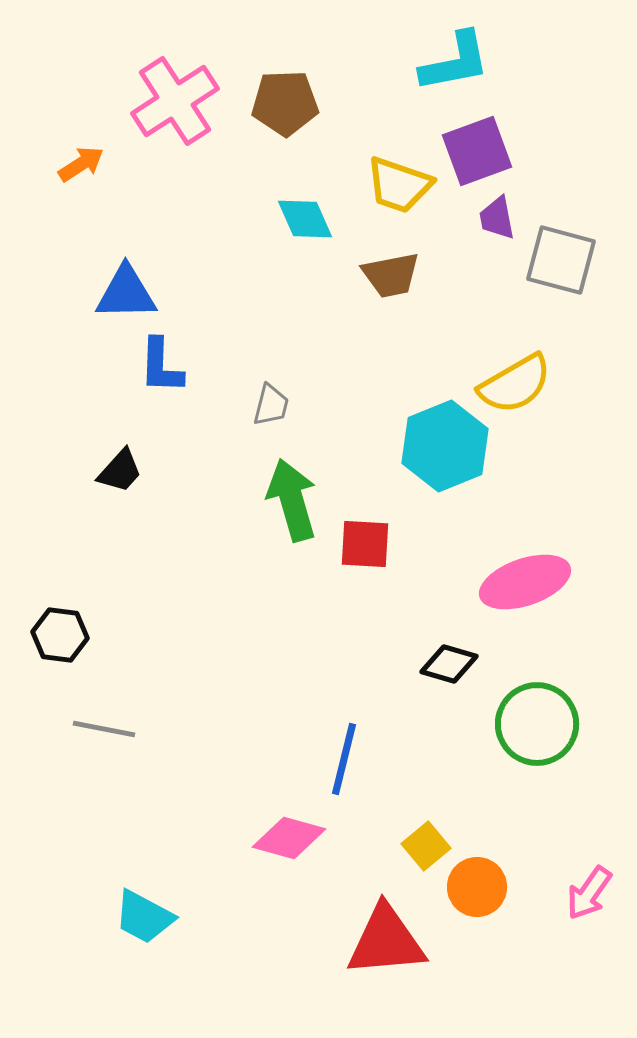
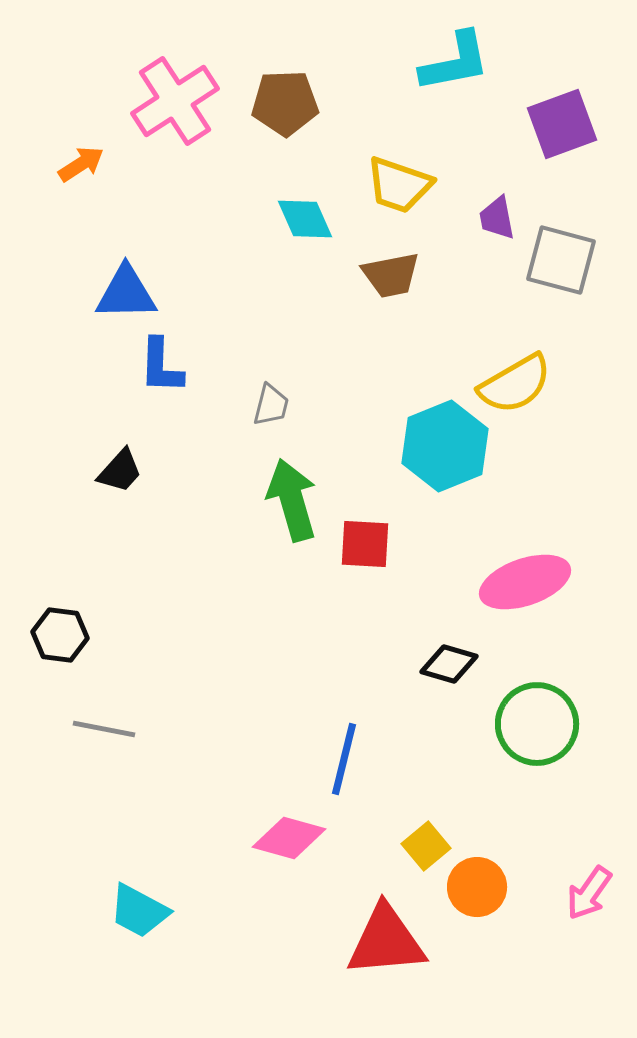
purple square: moved 85 px right, 27 px up
cyan trapezoid: moved 5 px left, 6 px up
